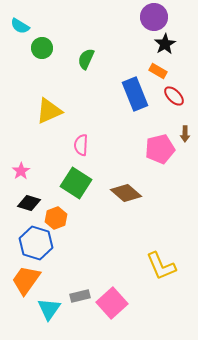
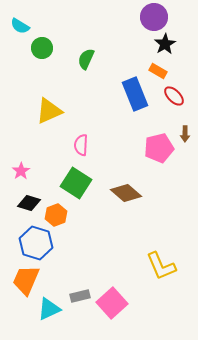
pink pentagon: moved 1 px left, 1 px up
orange hexagon: moved 3 px up
orange trapezoid: rotated 12 degrees counterclockwise
cyan triangle: rotated 30 degrees clockwise
